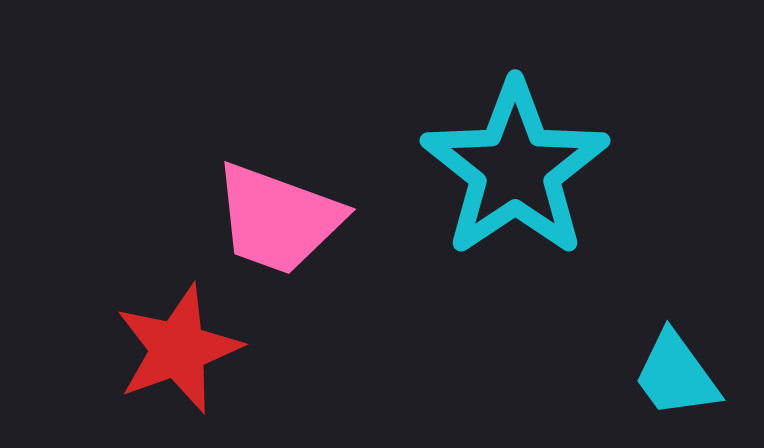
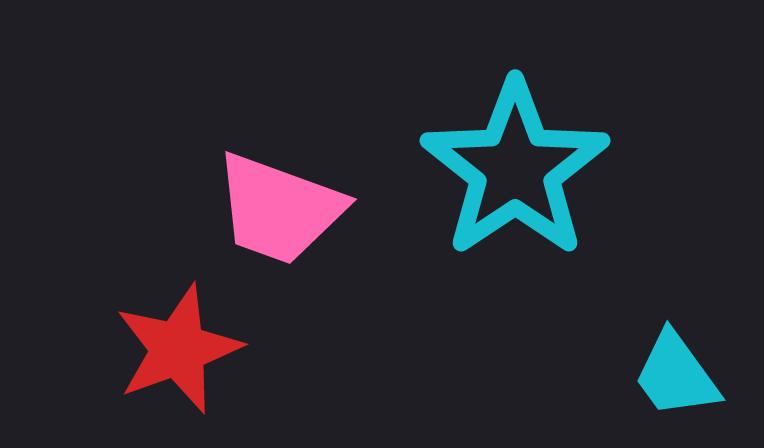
pink trapezoid: moved 1 px right, 10 px up
